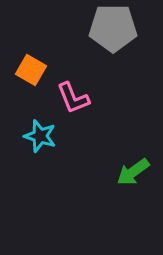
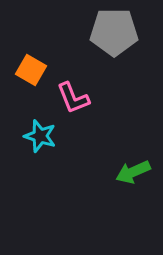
gray pentagon: moved 1 px right, 4 px down
green arrow: rotated 12 degrees clockwise
